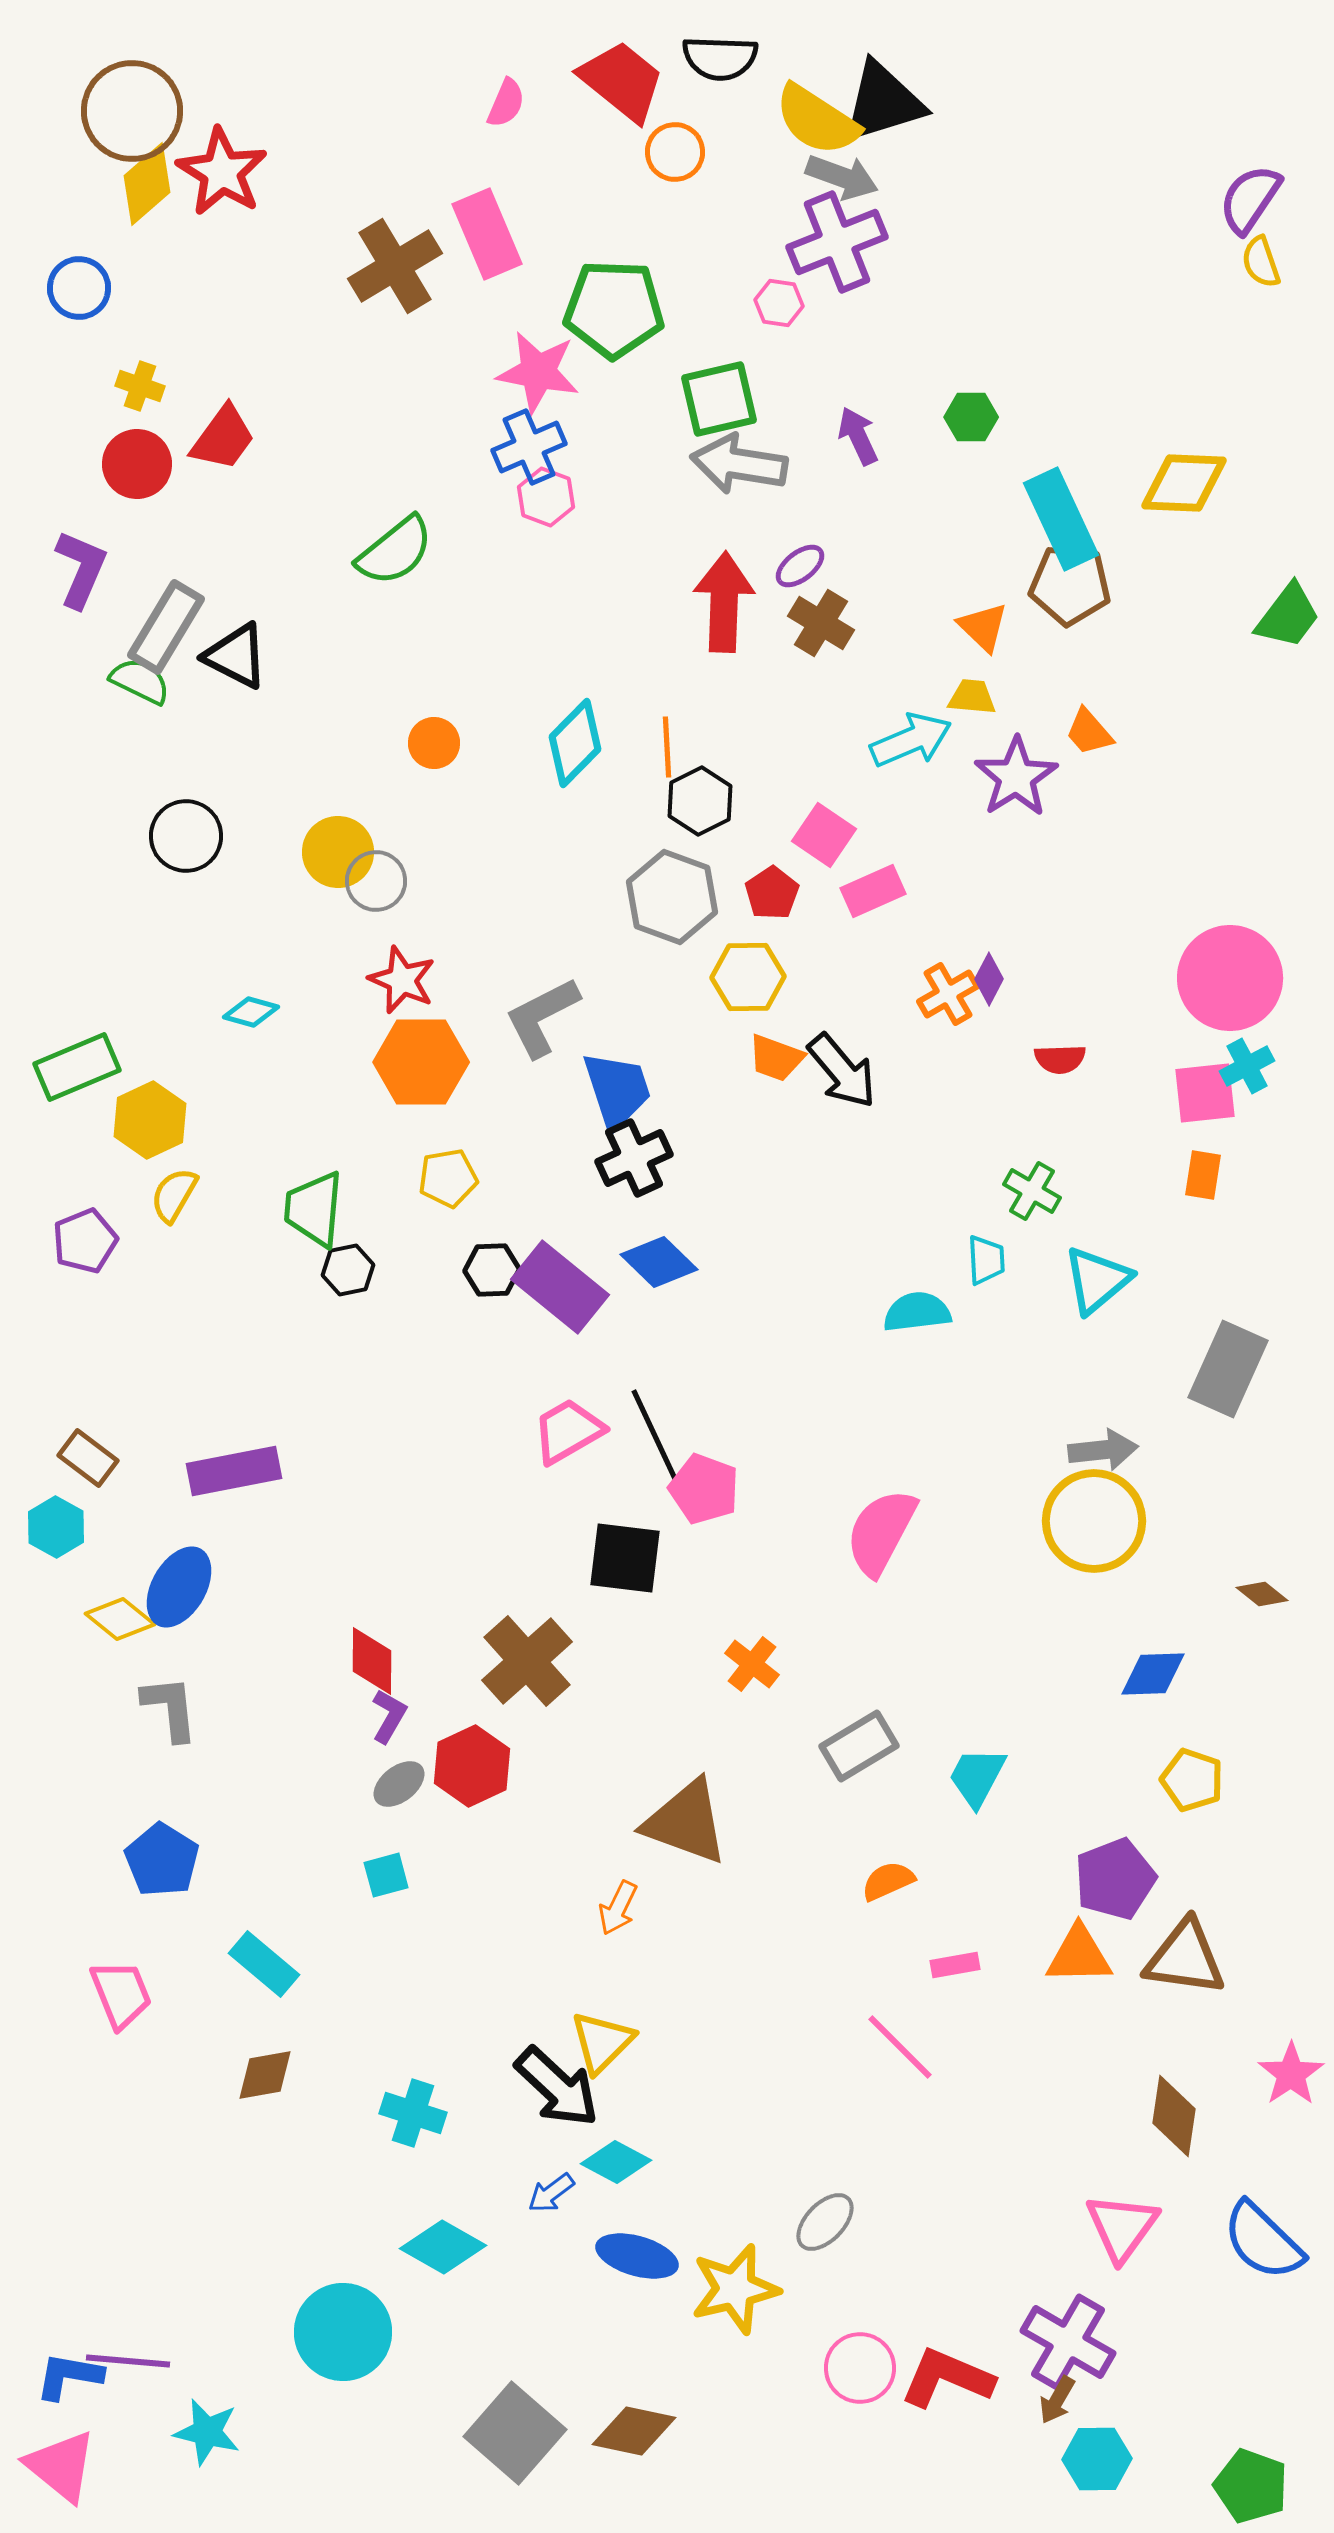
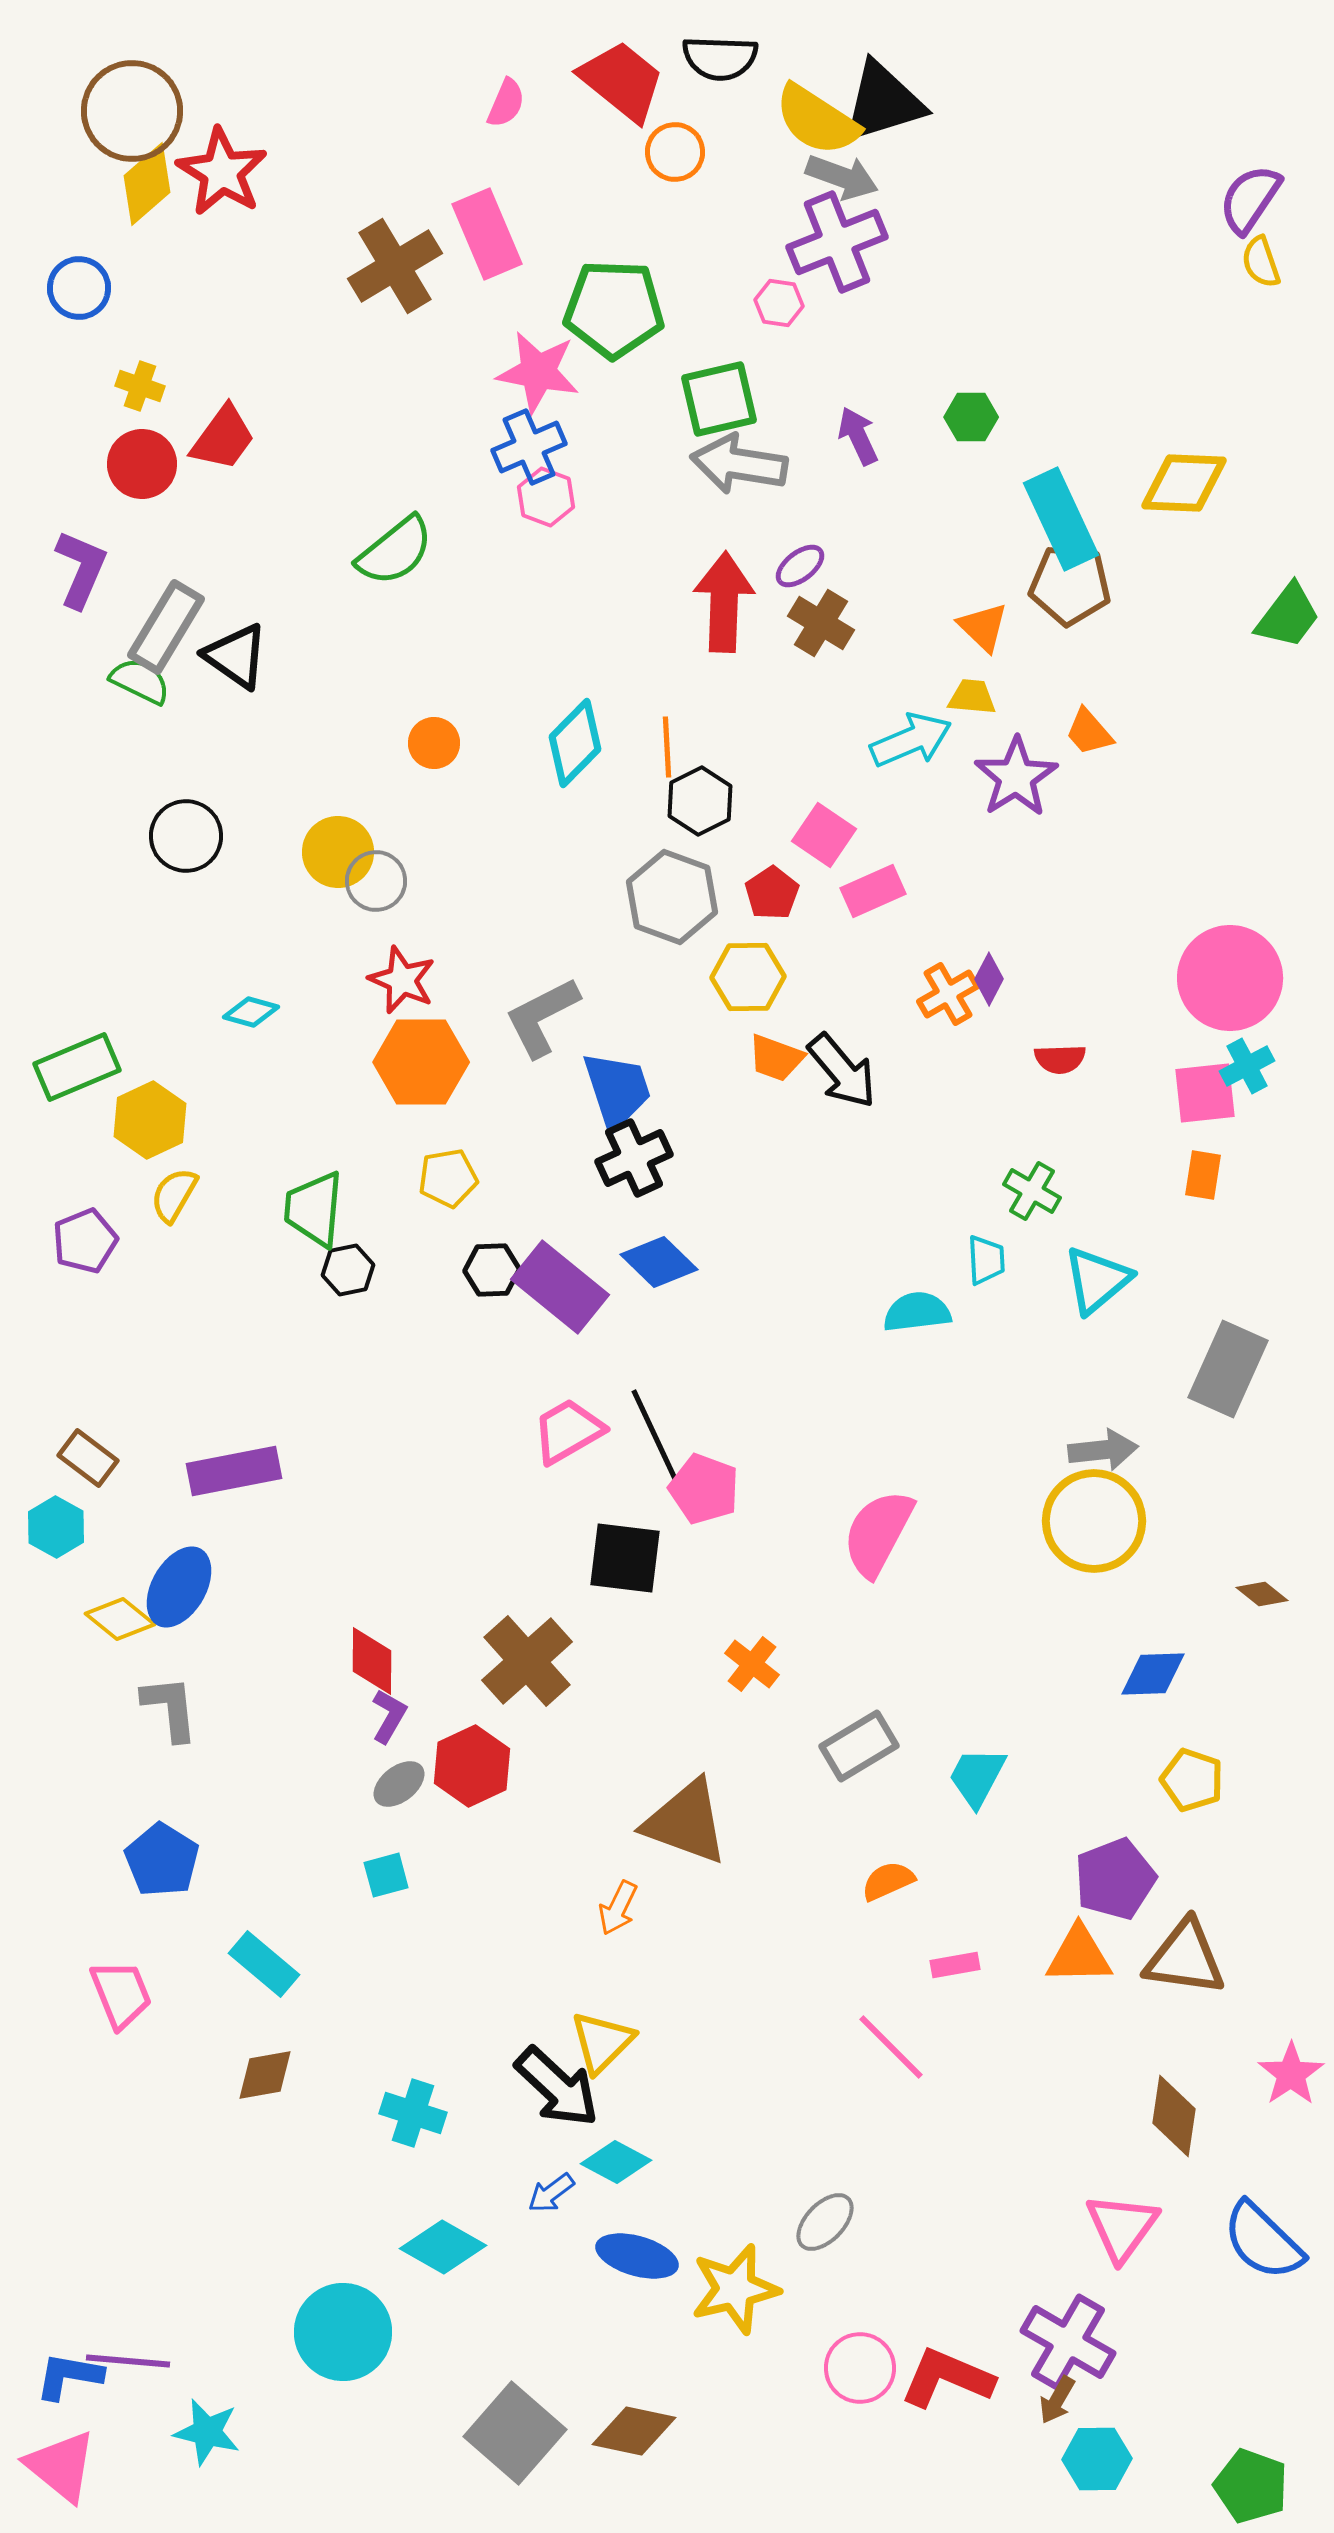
red circle at (137, 464): moved 5 px right
black triangle at (236, 656): rotated 8 degrees clockwise
pink semicircle at (881, 1532): moved 3 px left, 1 px down
pink line at (900, 2047): moved 9 px left
